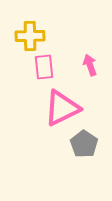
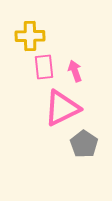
pink arrow: moved 15 px left, 6 px down
